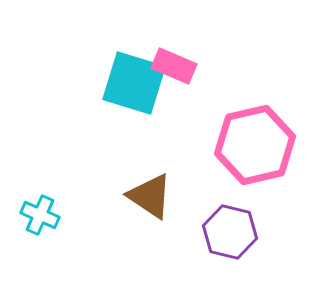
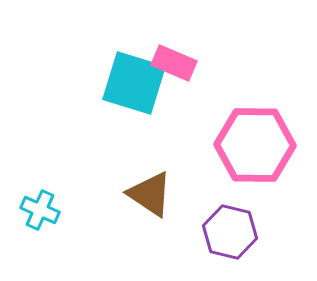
pink rectangle: moved 3 px up
pink hexagon: rotated 14 degrees clockwise
brown triangle: moved 2 px up
cyan cross: moved 5 px up
